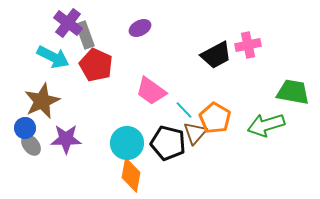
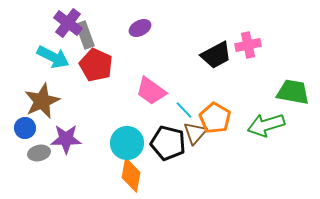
gray ellipse: moved 8 px right, 8 px down; rotated 65 degrees counterclockwise
